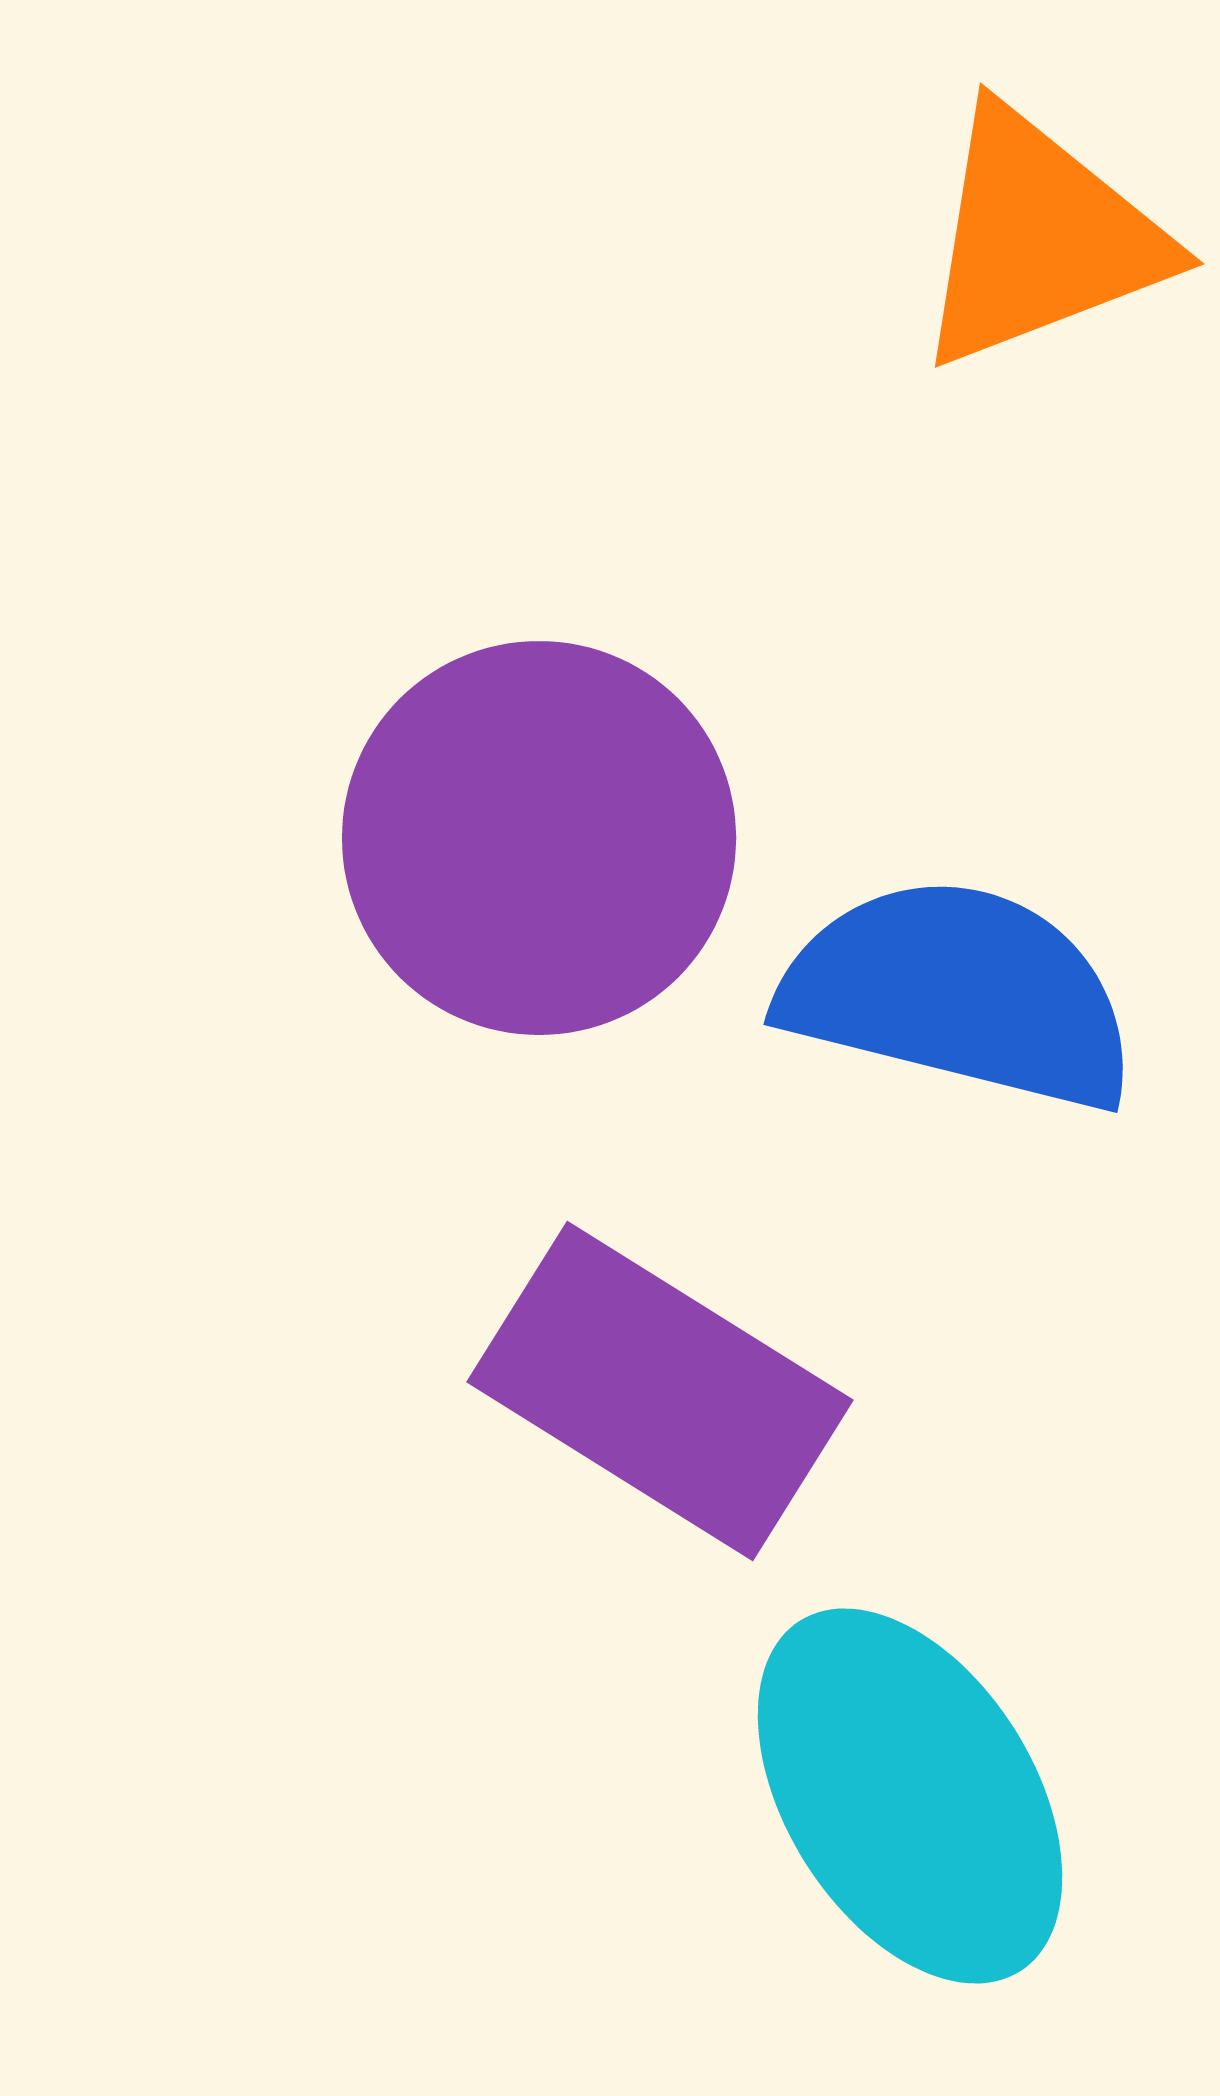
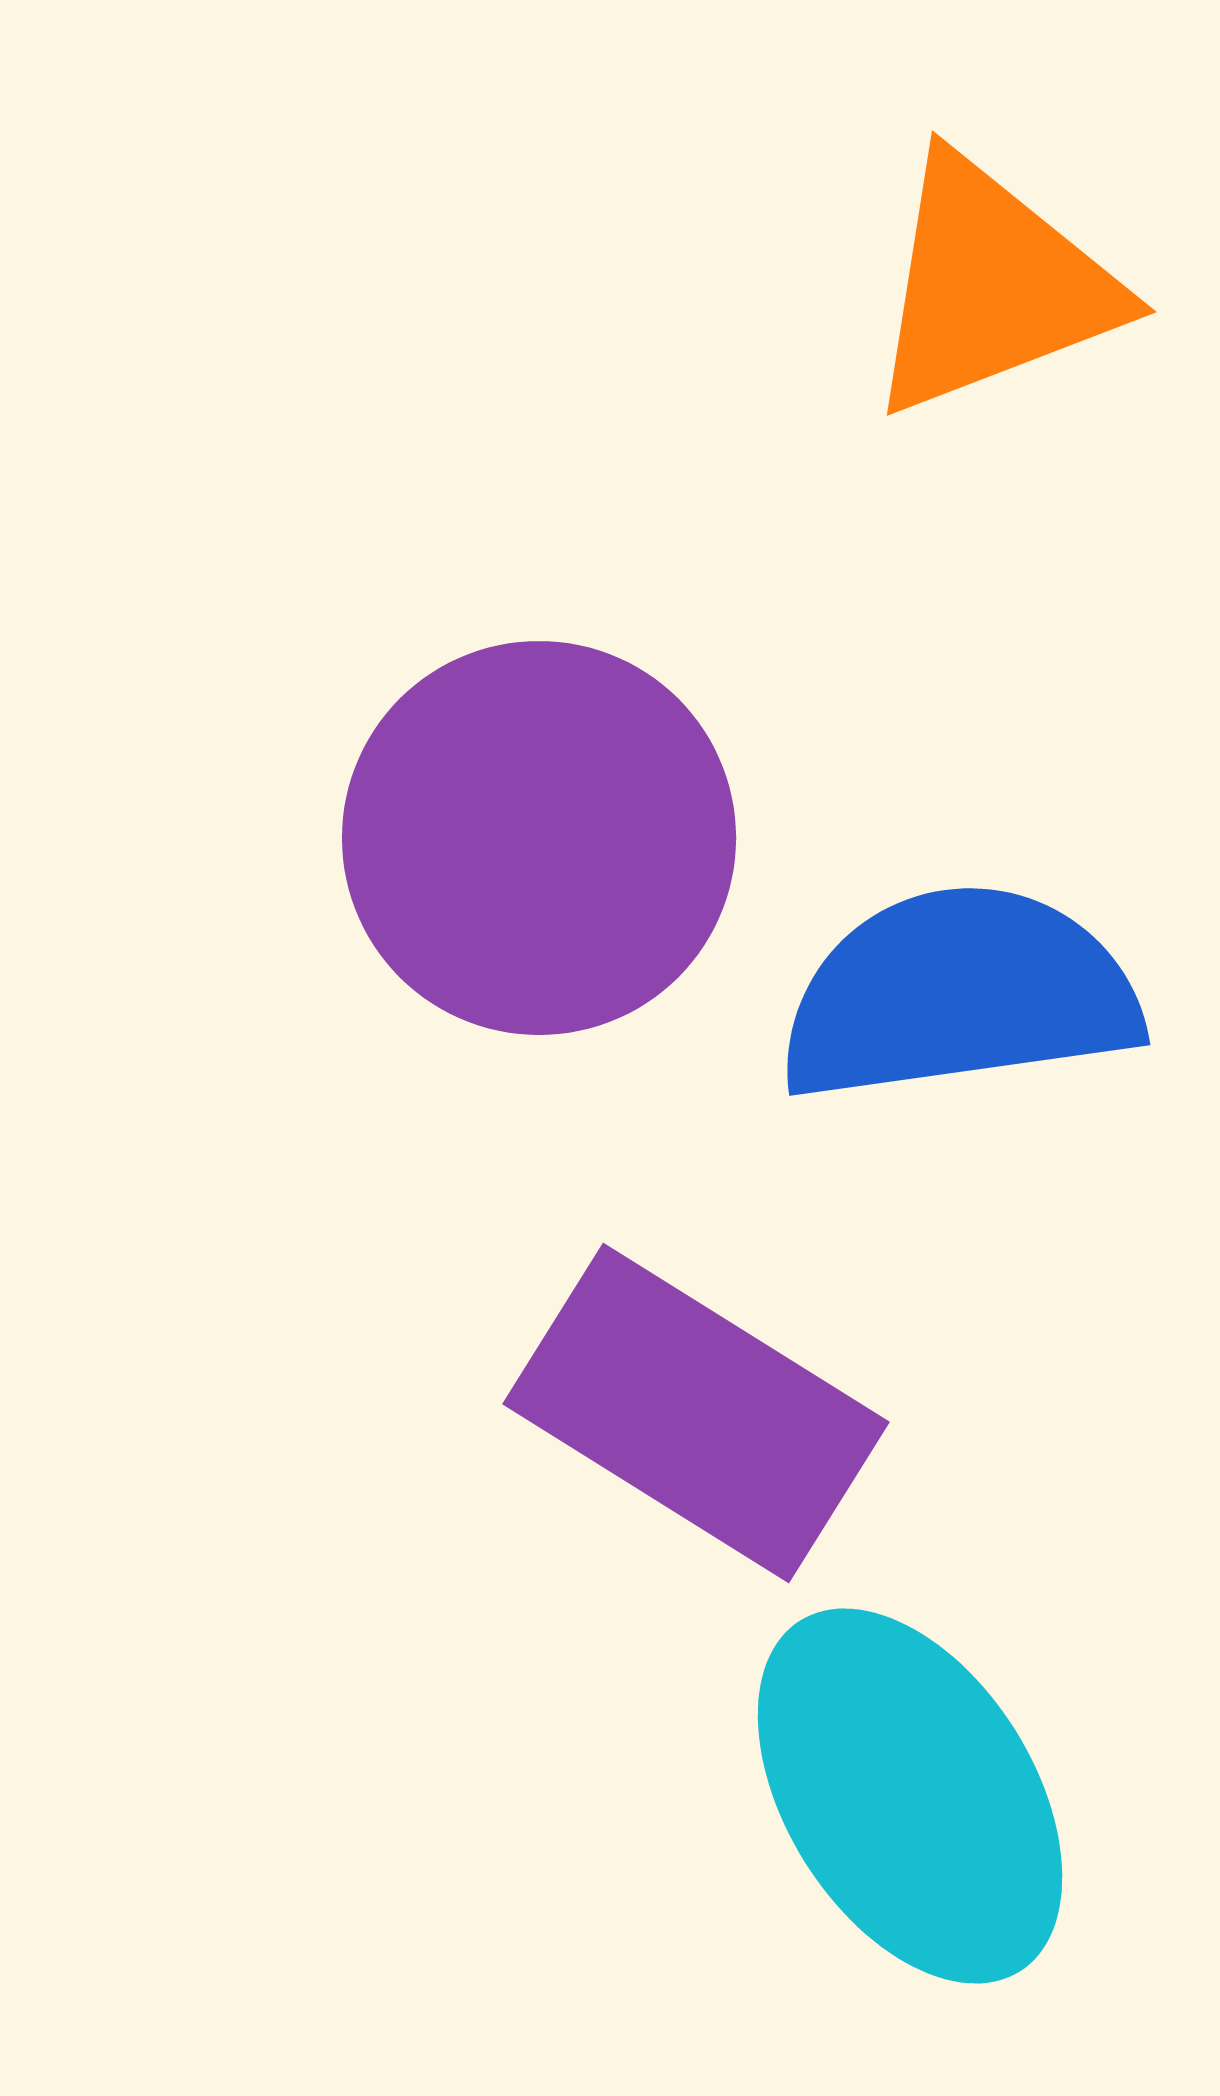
orange triangle: moved 48 px left, 48 px down
blue semicircle: rotated 22 degrees counterclockwise
purple rectangle: moved 36 px right, 22 px down
